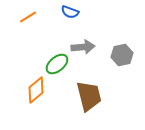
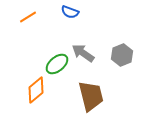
gray arrow: moved 6 px down; rotated 140 degrees counterclockwise
gray hexagon: rotated 10 degrees counterclockwise
brown trapezoid: moved 2 px right
